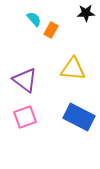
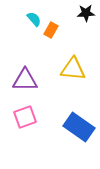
purple triangle: rotated 36 degrees counterclockwise
blue rectangle: moved 10 px down; rotated 8 degrees clockwise
